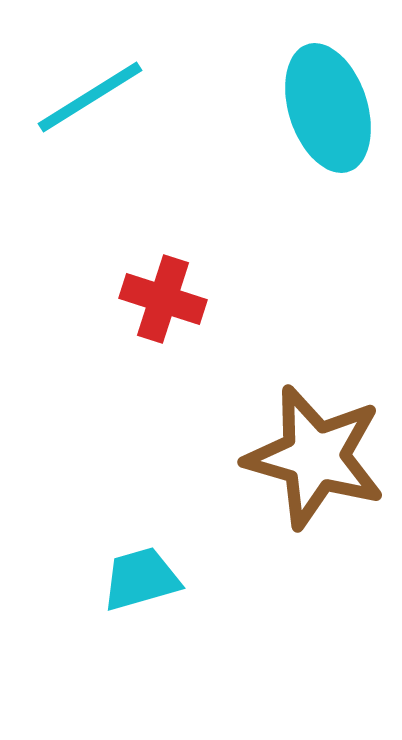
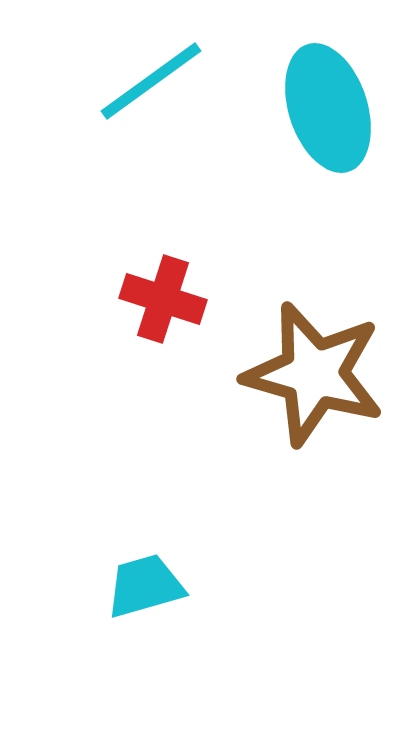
cyan line: moved 61 px right, 16 px up; rotated 4 degrees counterclockwise
brown star: moved 1 px left, 83 px up
cyan trapezoid: moved 4 px right, 7 px down
